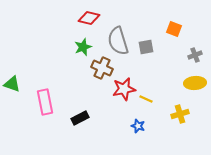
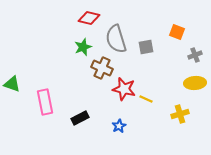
orange square: moved 3 px right, 3 px down
gray semicircle: moved 2 px left, 2 px up
red star: rotated 25 degrees clockwise
blue star: moved 19 px left; rotated 24 degrees clockwise
